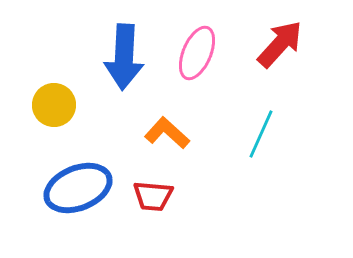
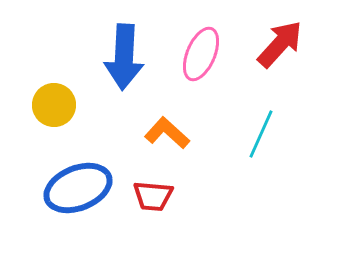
pink ellipse: moved 4 px right, 1 px down
